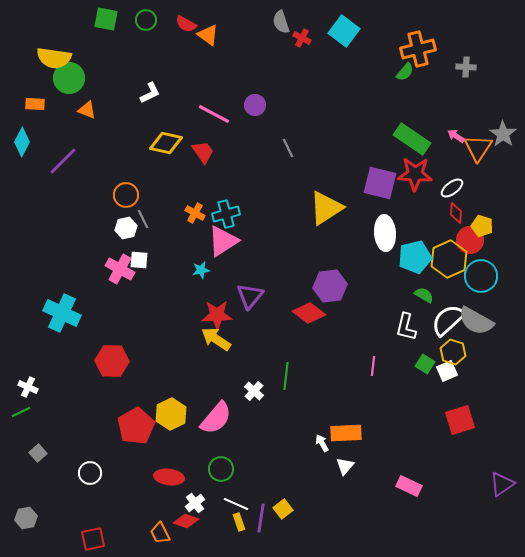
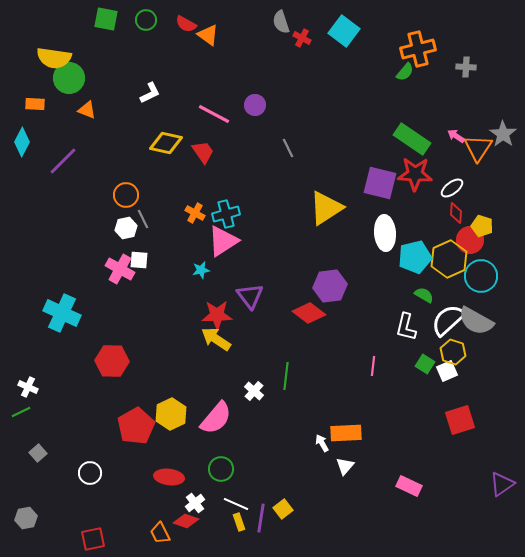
purple triangle at (250, 296): rotated 16 degrees counterclockwise
